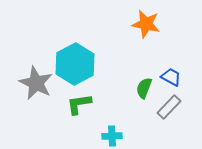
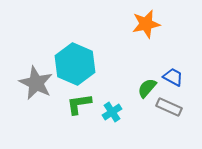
orange star: rotated 24 degrees counterclockwise
cyan hexagon: rotated 9 degrees counterclockwise
blue trapezoid: moved 2 px right
green semicircle: moved 3 px right; rotated 20 degrees clockwise
gray rectangle: rotated 70 degrees clockwise
cyan cross: moved 24 px up; rotated 30 degrees counterclockwise
